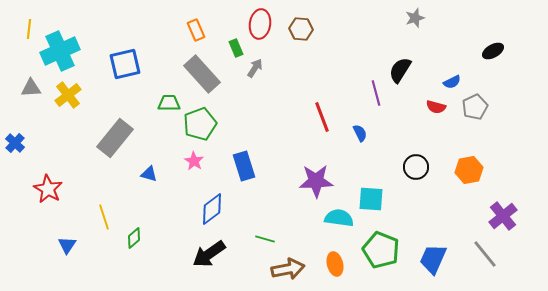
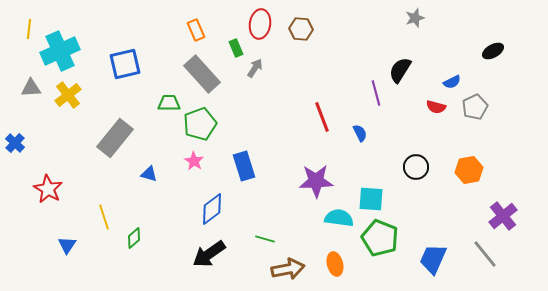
green pentagon at (381, 250): moved 1 px left, 12 px up
